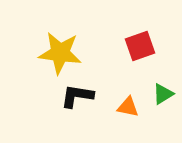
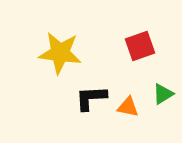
black L-shape: moved 14 px right, 2 px down; rotated 12 degrees counterclockwise
